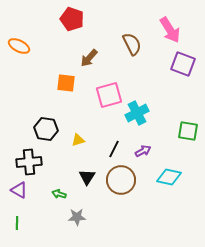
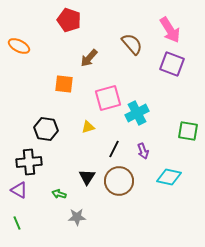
red pentagon: moved 3 px left, 1 px down
brown semicircle: rotated 15 degrees counterclockwise
purple square: moved 11 px left
orange square: moved 2 px left, 1 px down
pink square: moved 1 px left, 3 px down
yellow triangle: moved 10 px right, 13 px up
purple arrow: rotated 98 degrees clockwise
brown circle: moved 2 px left, 1 px down
green line: rotated 24 degrees counterclockwise
